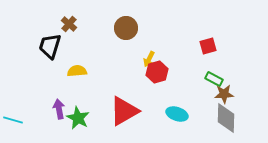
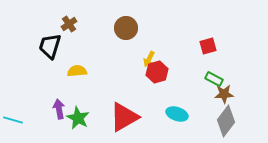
brown cross: rotated 14 degrees clockwise
red triangle: moved 6 px down
gray diamond: moved 3 px down; rotated 36 degrees clockwise
